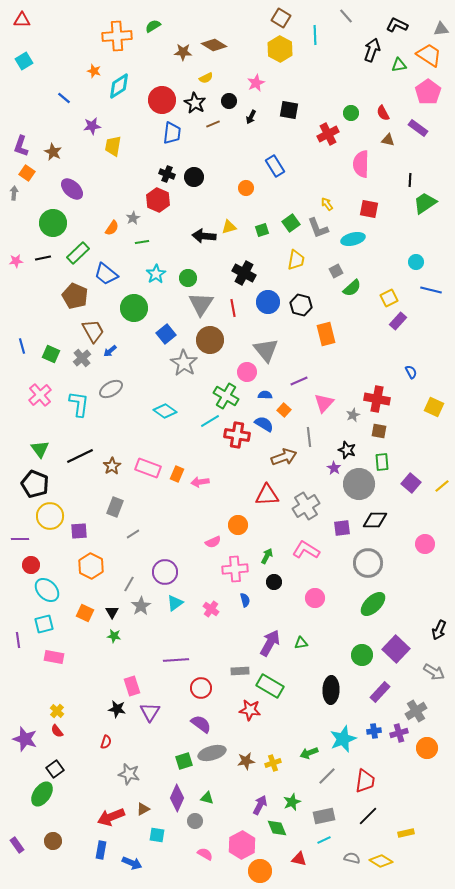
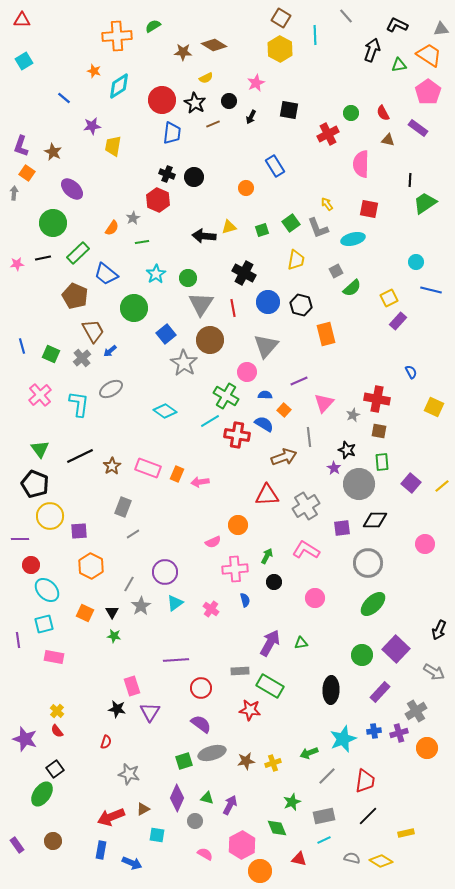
pink star at (16, 261): moved 1 px right, 3 px down
gray triangle at (266, 350): moved 4 px up; rotated 20 degrees clockwise
gray rectangle at (115, 507): moved 8 px right
purple arrow at (260, 805): moved 30 px left
